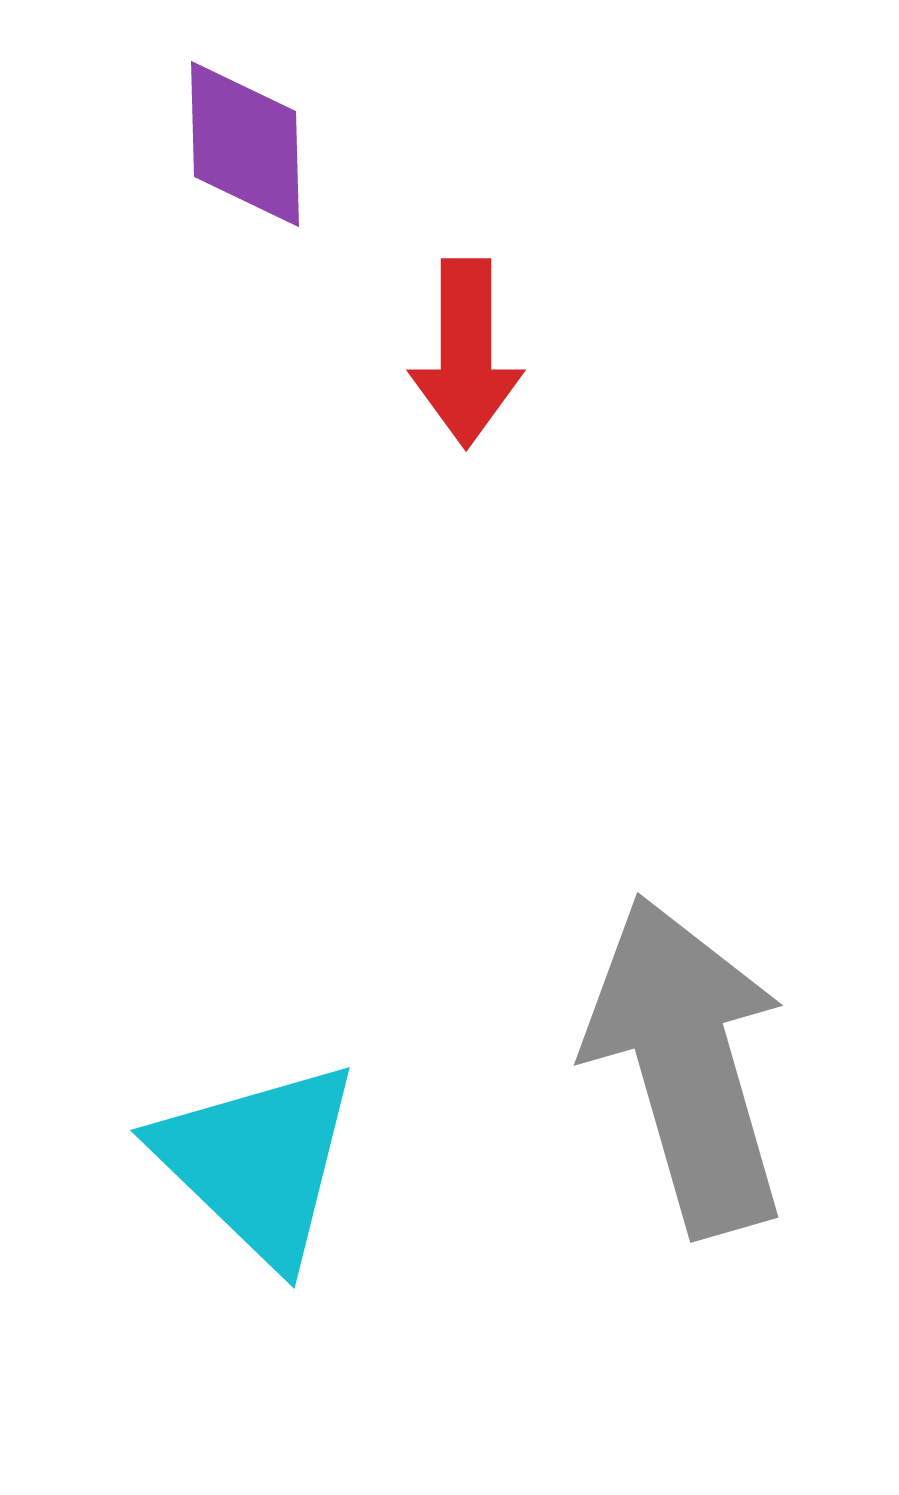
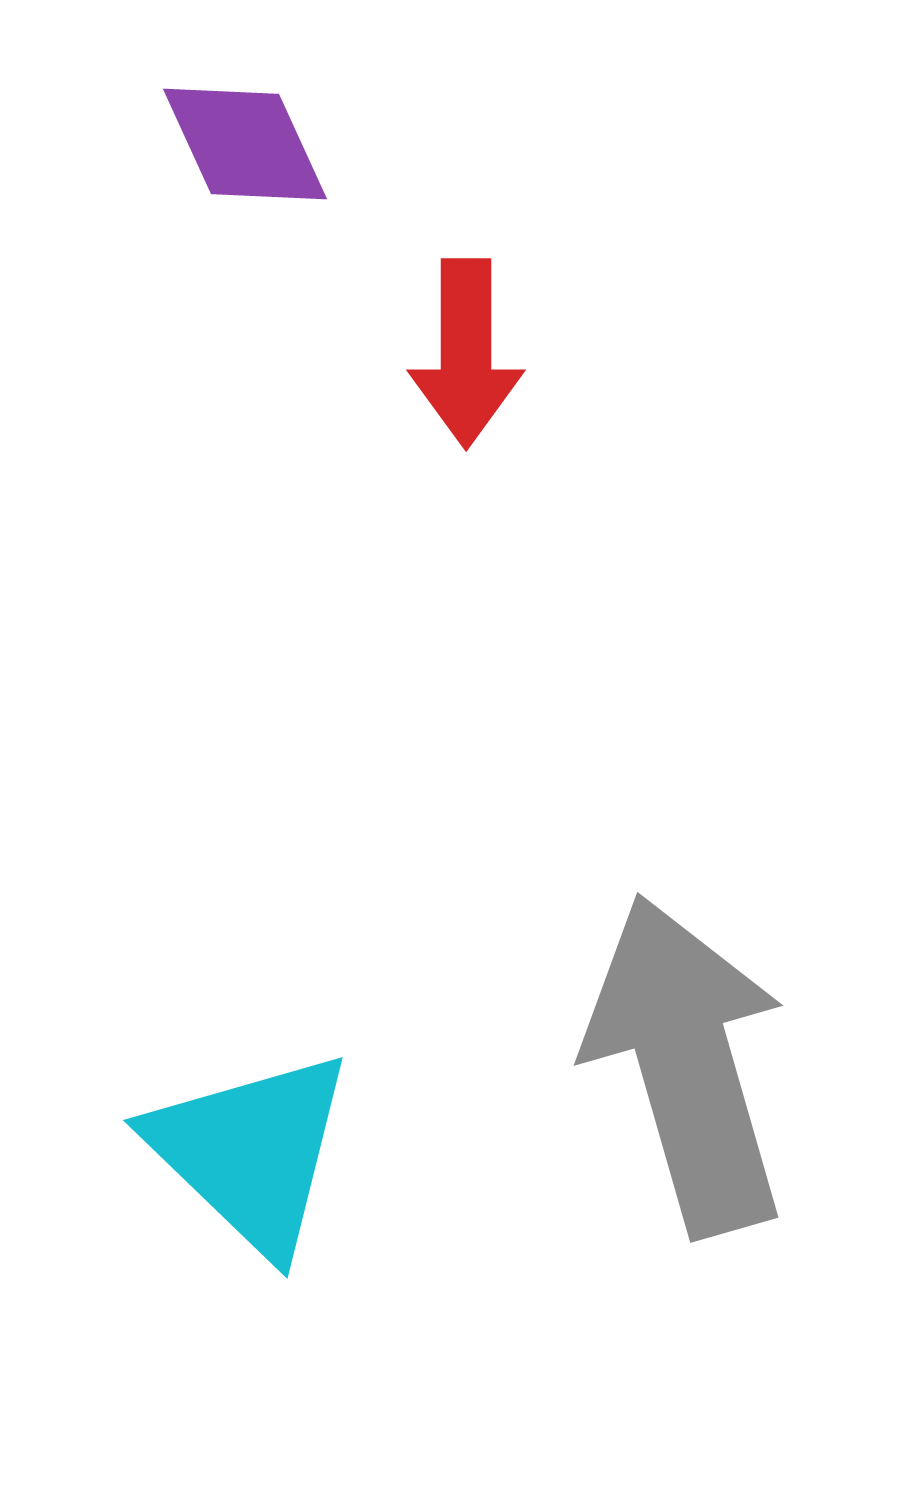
purple diamond: rotated 23 degrees counterclockwise
cyan triangle: moved 7 px left, 10 px up
